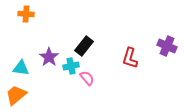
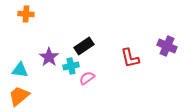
black rectangle: rotated 18 degrees clockwise
red L-shape: rotated 30 degrees counterclockwise
cyan triangle: moved 1 px left, 2 px down
pink semicircle: rotated 84 degrees counterclockwise
orange trapezoid: moved 3 px right, 1 px down
